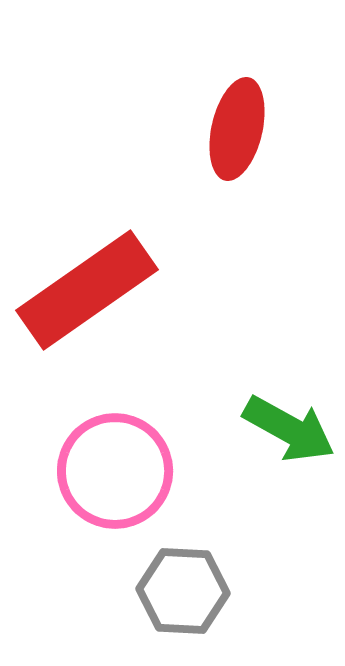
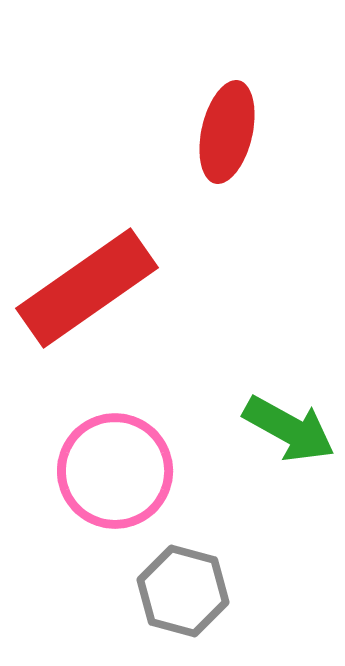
red ellipse: moved 10 px left, 3 px down
red rectangle: moved 2 px up
gray hexagon: rotated 12 degrees clockwise
